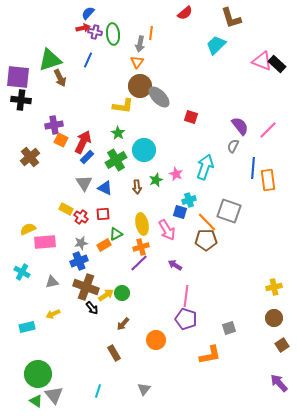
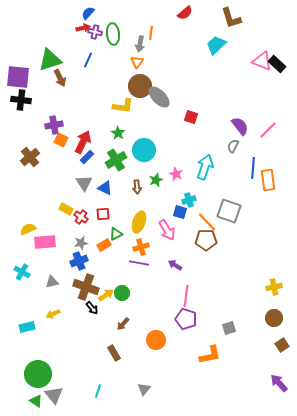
yellow ellipse at (142, 224): moved 3 px left, 2 px up; rotated 30 degrees clockwise
purple line at (139, 263): rotated 54 degrees clockwise
